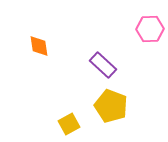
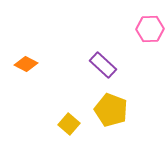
orange diamond: moved 13 px left, 18 px down; rotated 55 degrees counterclockwise
yellow pentagon: moved 4 px down
yellow square: rotated 20 degrees counterclockwise
